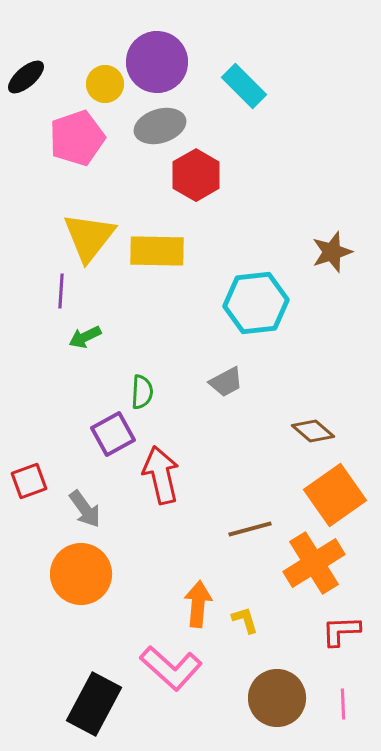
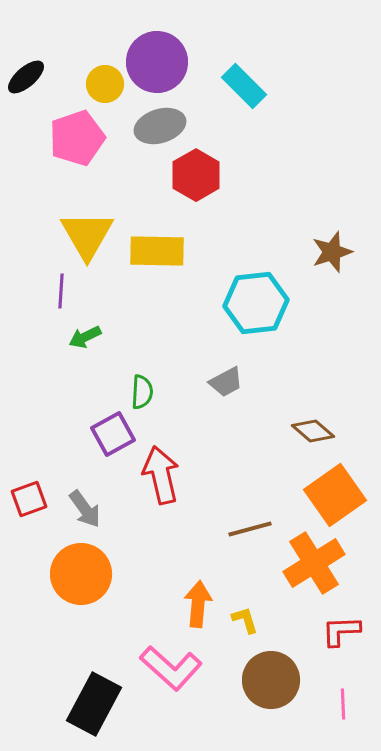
yellow triangle: moved 2 px left, 2 px up; rotated 8 degrees counterclockwise
red square: moved 18 px down
brown circle: moved 6 px left, 18 px up
